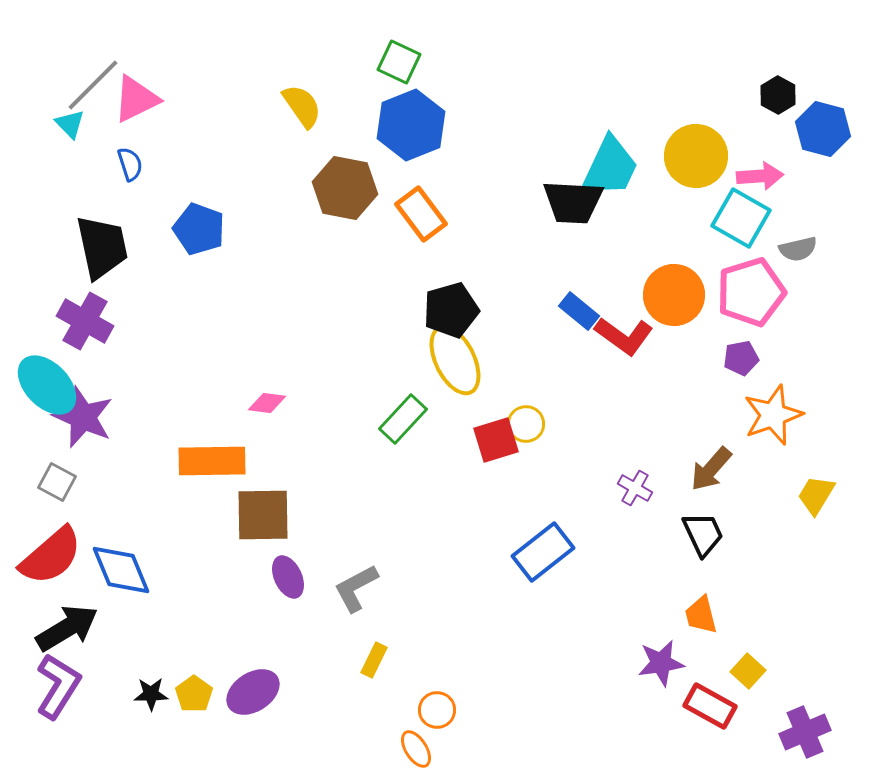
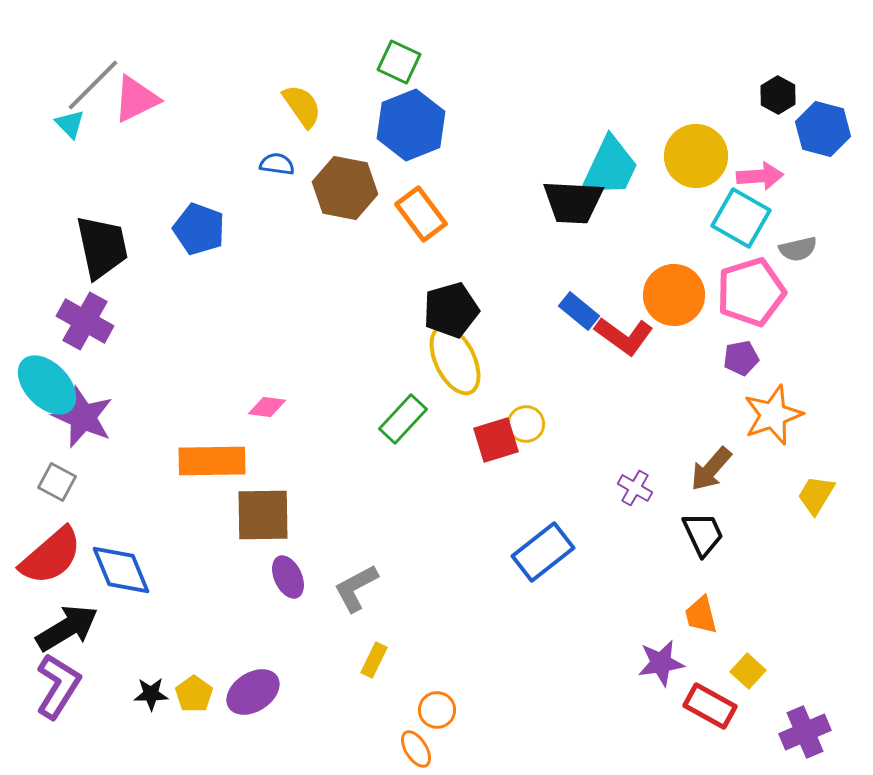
blue semicircle at (130, 164): moved 147 px right; rotated 64 degrees counterclockwise
pink diamond at (267, 403): moved 4 px down
